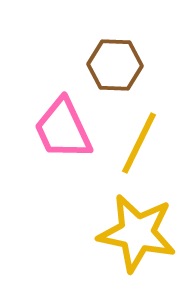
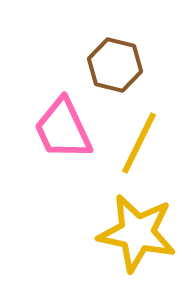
brown hexagon: rotated 12 degrees clockwise
